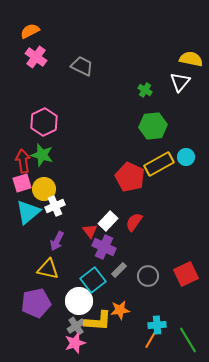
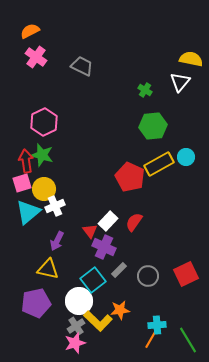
red arrow: moved 3 px right
yellow L-shape: rotated 40 degrees clockwise
